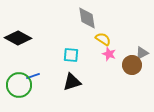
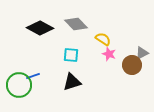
gray diamond: moved 11 px left, 6 px down; rotated 35 degrees counterclockwise
black diamond: moved 22 px right, 10 px up
